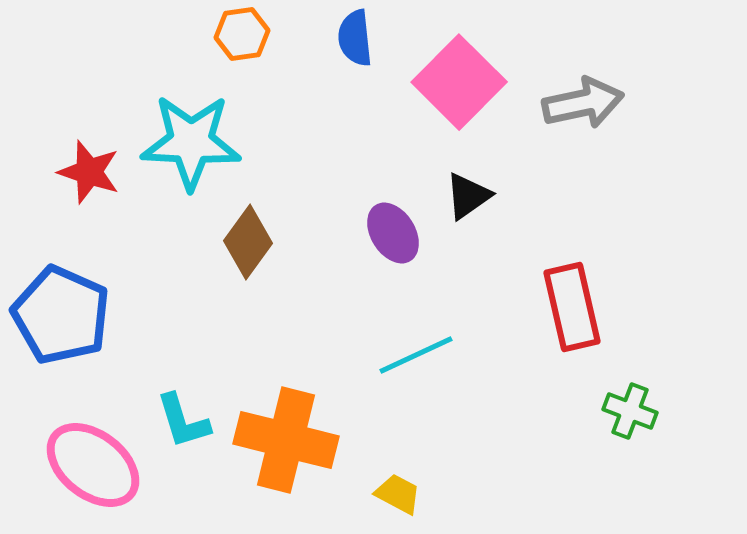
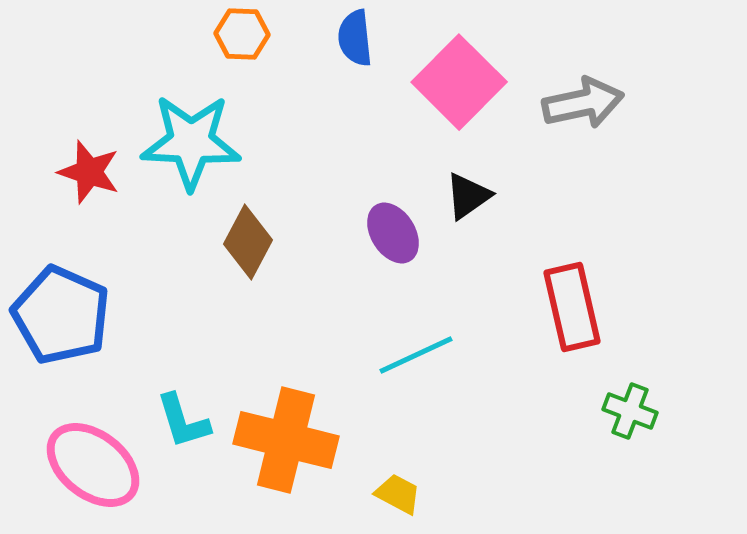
orange hexagon: rotated 10 degrees clockwise
brown diamond: rotated 8 degrees counterclockwise
